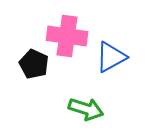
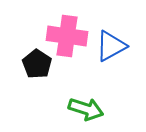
blue triangle: moved 11 px up
black pentagon: moved 3 px right; rotated 8 degrees clockwise
